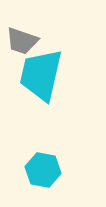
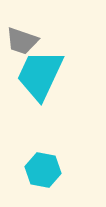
cyan trapezoid: moved 1 px left; rotated 12 degrees clockwise
